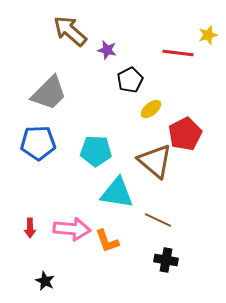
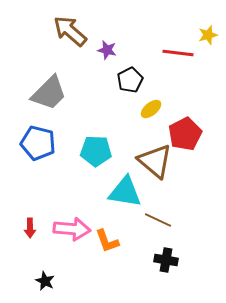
blue pentagon: rotated 16 degrees clockwise
cyan triangle: moved 8 px right, 1 px up
